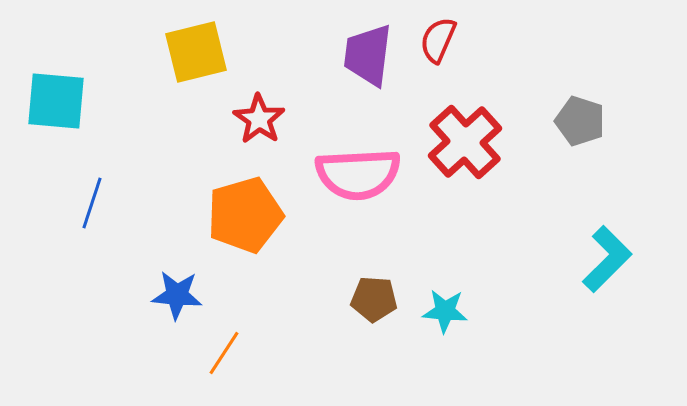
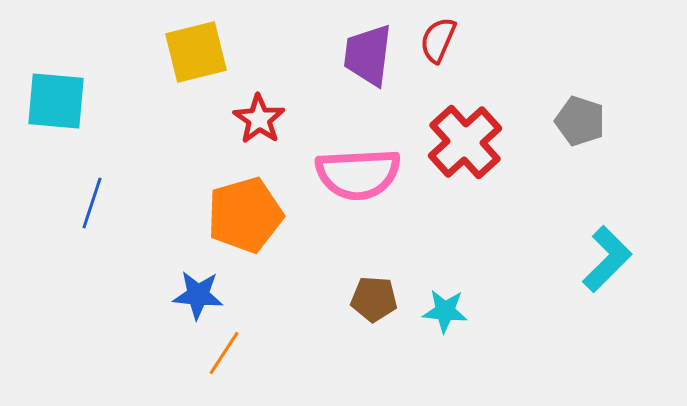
blue star: moved 21 px right
